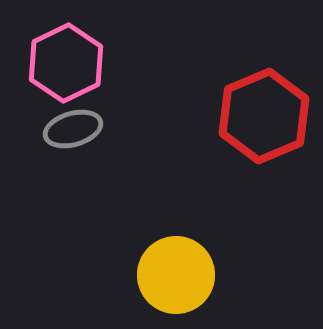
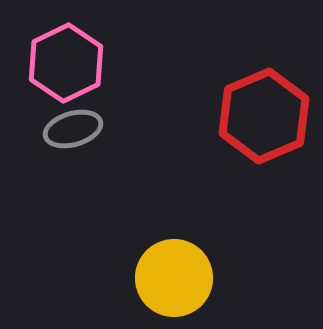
yellow circle: moved 2 px left, 3 px down
